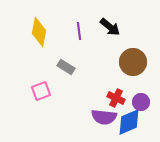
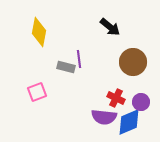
purple line: moved 28 px down
gray rectangle: rotated 18 degrees counterclockwise
pink square: moved 4 px left, 1 px down
